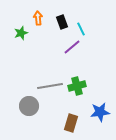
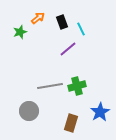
orange arrow: rotated 56 degrees clockwise
green star: moved 1 px left, 1 px up
purple line: moved 4 px left, 2 px down
gray circle: moved 5 px down
blue star: rotated 24 degrees counterclockwise
